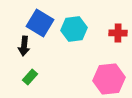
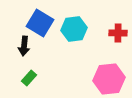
green rectangle: moved 1 px left, 1 px down
